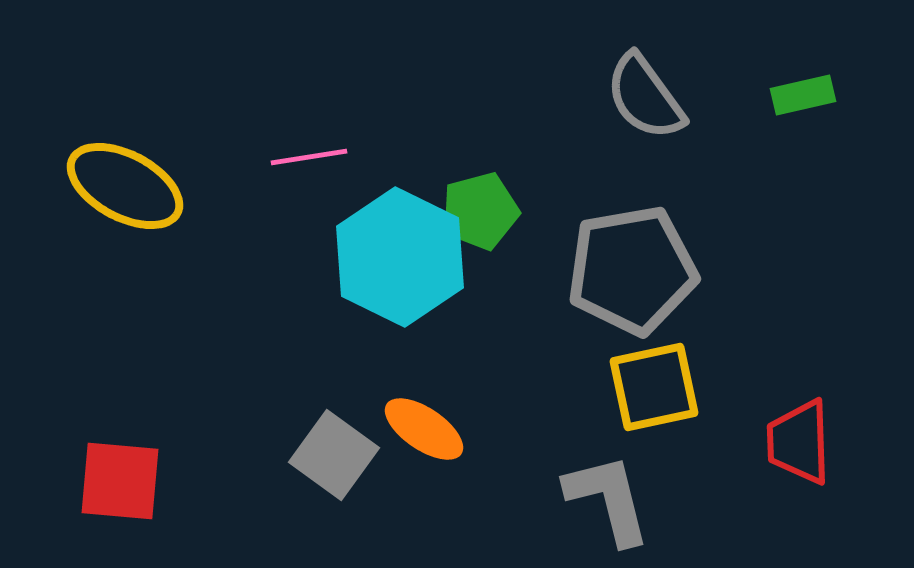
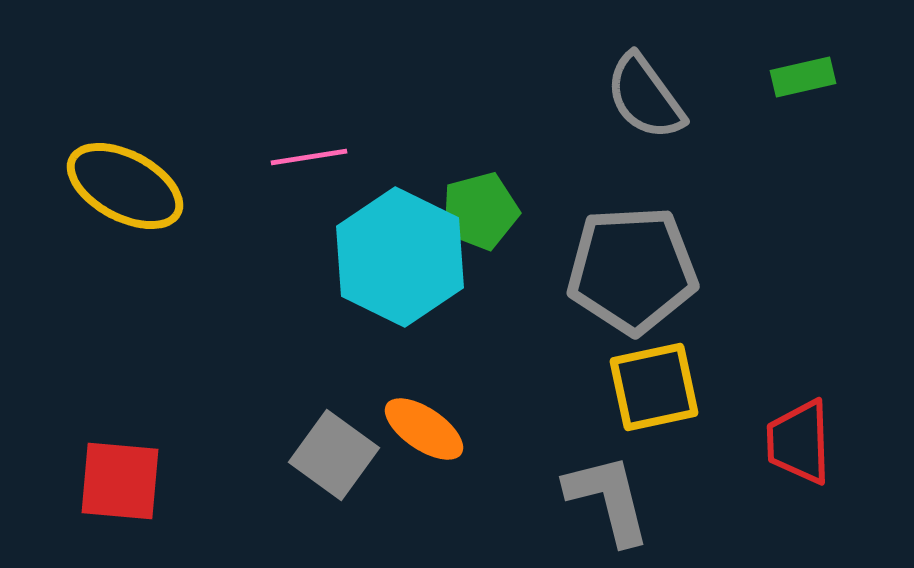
green rectangle: moved 18 px up
gray pentagon: rotated 7 degrees clockwise
